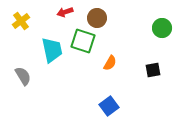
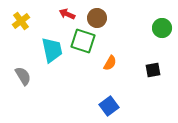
red arrow: moved 2 px right, 2 px down; rotated 42 degrees clockwise
